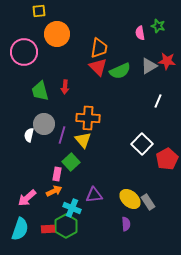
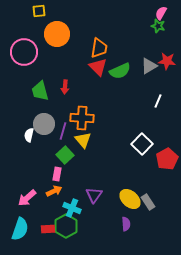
pink semicircle: moved 21 px right, 20 px up; rotated 40 degrees clockwise
orange cross: moved 6 px left
purple line: moved 1 px right, 4 px up
green square: moved 6 px left, 7 px up
purple triangle: rotated 48 degrees counterclockwise
